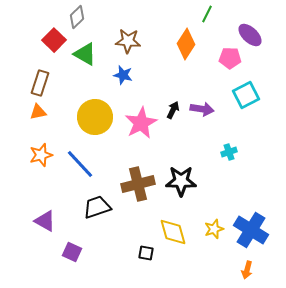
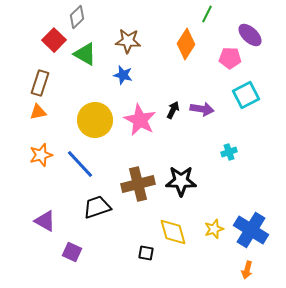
yellow circle: moved 3 px down
pink star: moved 1 px left, 3 px up; rotated 16 degrees counterclockwise
